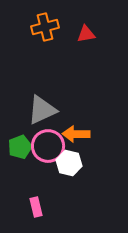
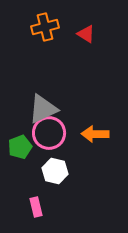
red triangle: rotated 42 degrees clockwise
gray triangle: moved 1 px right, 1 px up
orange arrow: moved 19 px right
pink circle: moved 1 px right, 13 px up
white hexagon: moved 14 px left, 8 px down
